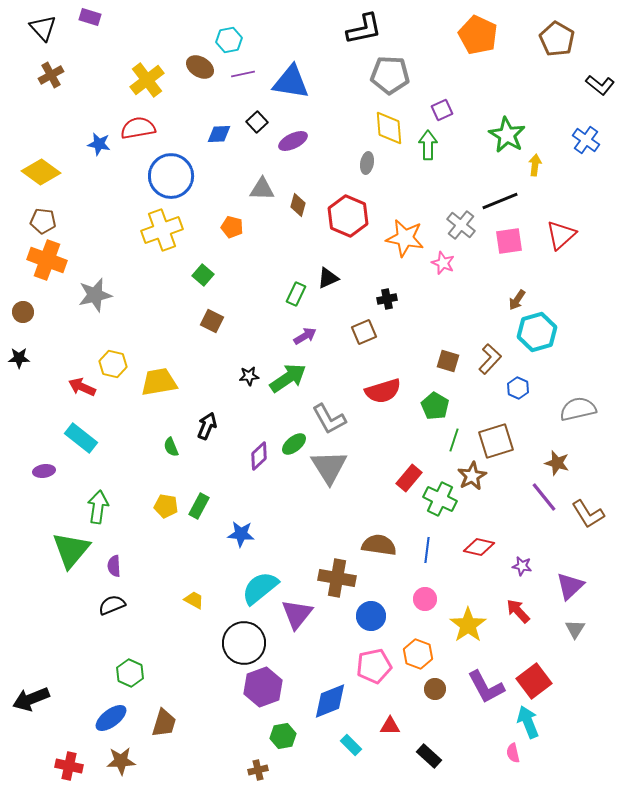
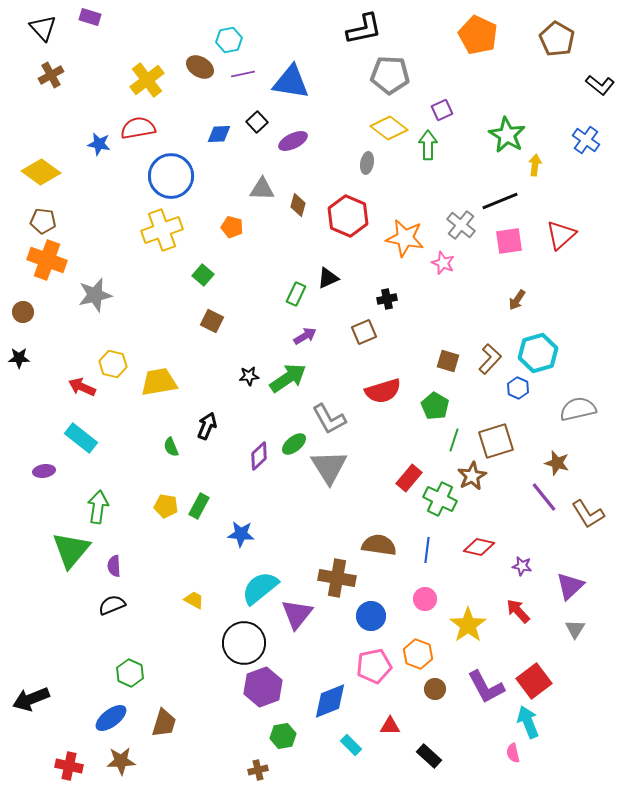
yellow diamond at (389, 128): rotated 48 degrees counterclockwise
cyan hexagon at (537, 332): moved 1 px right, 21 px down
